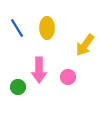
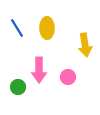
yellow arrow: rotated 45 degrees counterclockwise
